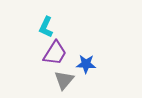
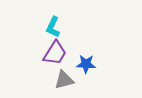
cyan L-shape: moved 7 px right
gray triangle: rotated 35 degrees clockwise
